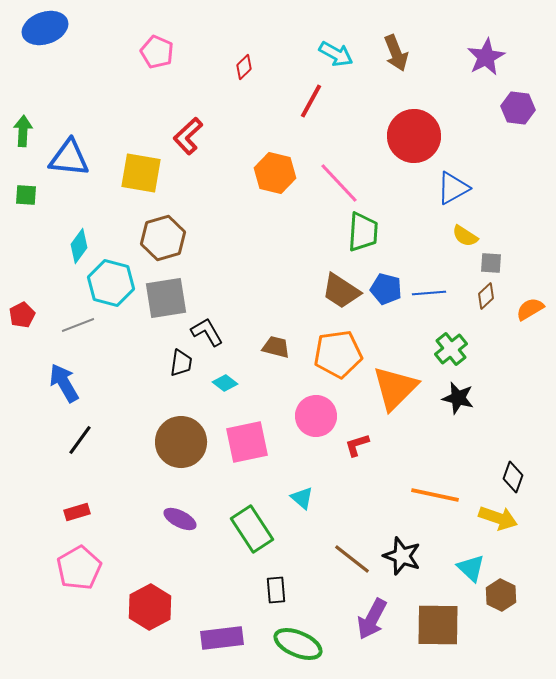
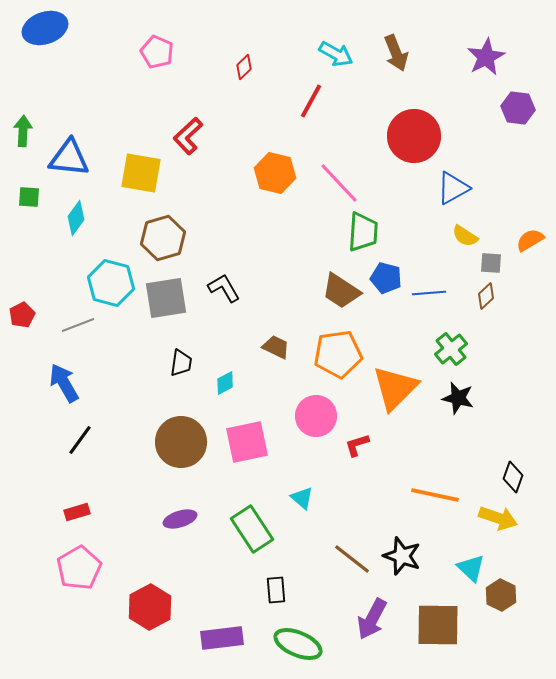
green square at (26, 195): moved 3 px right, 2 px down
cyan diamond at (79, 246): moved 3 px left, 28 px up
blue pentagon at (386, 289): moved 11 px up
orange semicircle at (530, 309): moved 69 px up
black L-shape at (207, 332): moved 17 px right, 44 px up
brown trapezoid at (276, 347): rotated 12 degrees clockwise
cyan diamond at (225, 383): rotated 65 degrees counterclockwise
purple ellipse at (180, 519): rotated 44 degrees counterclockwise
